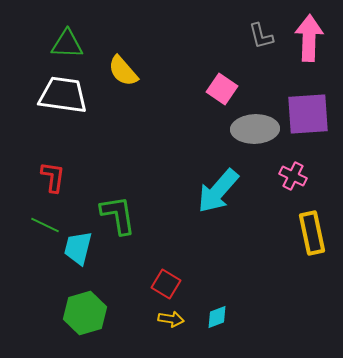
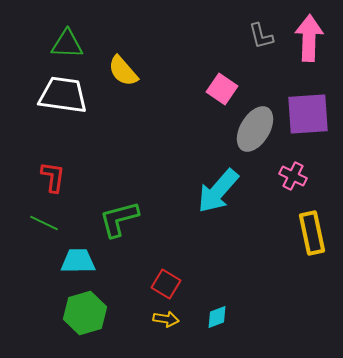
gray ellipse: rotated 57 degrees counterclockwise
green L-shape: moved 1 px right, 4 px down; rotated 96 degrees counterclockwise
green line: moved 1 px left, 2 px up
cyan trapezoid: moved 13 px down; rotated 75 degrees clockwise
yellow arrow: moved 5 px left
